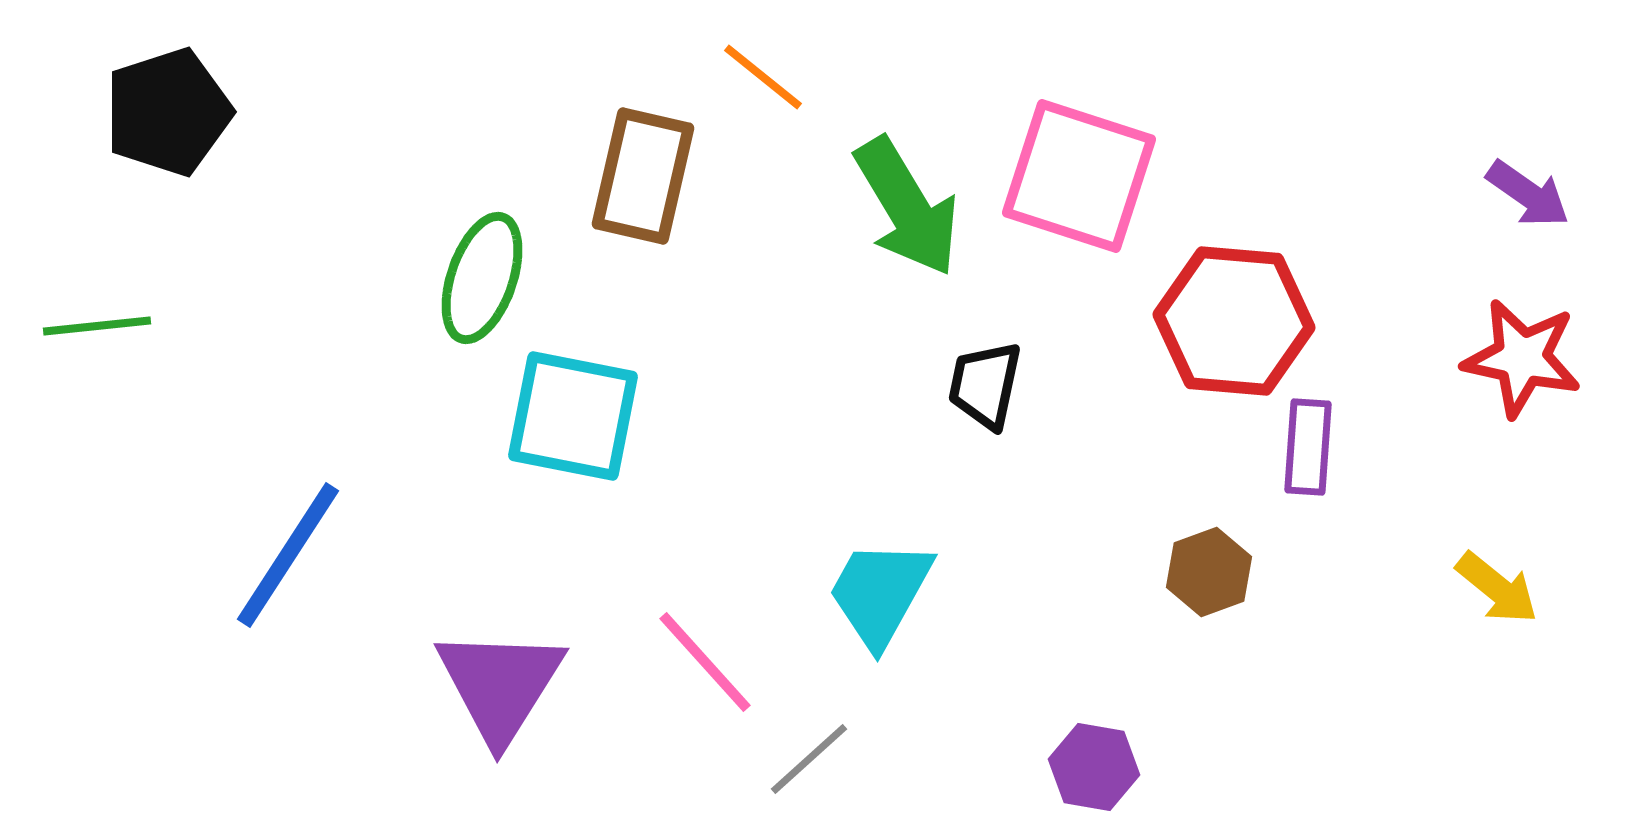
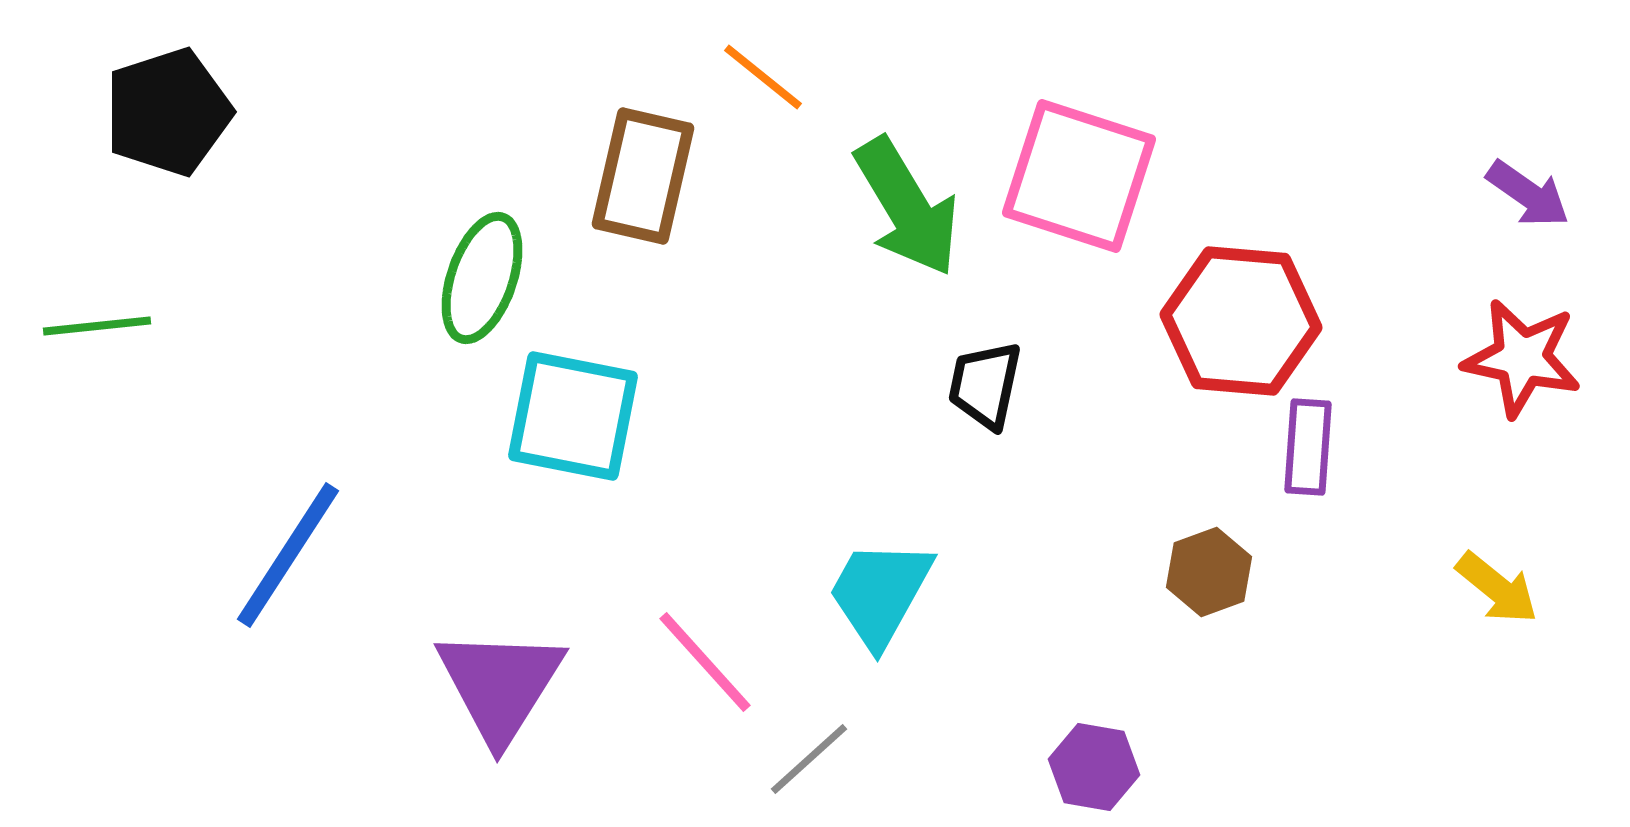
red hexagon: moved 7 px right
